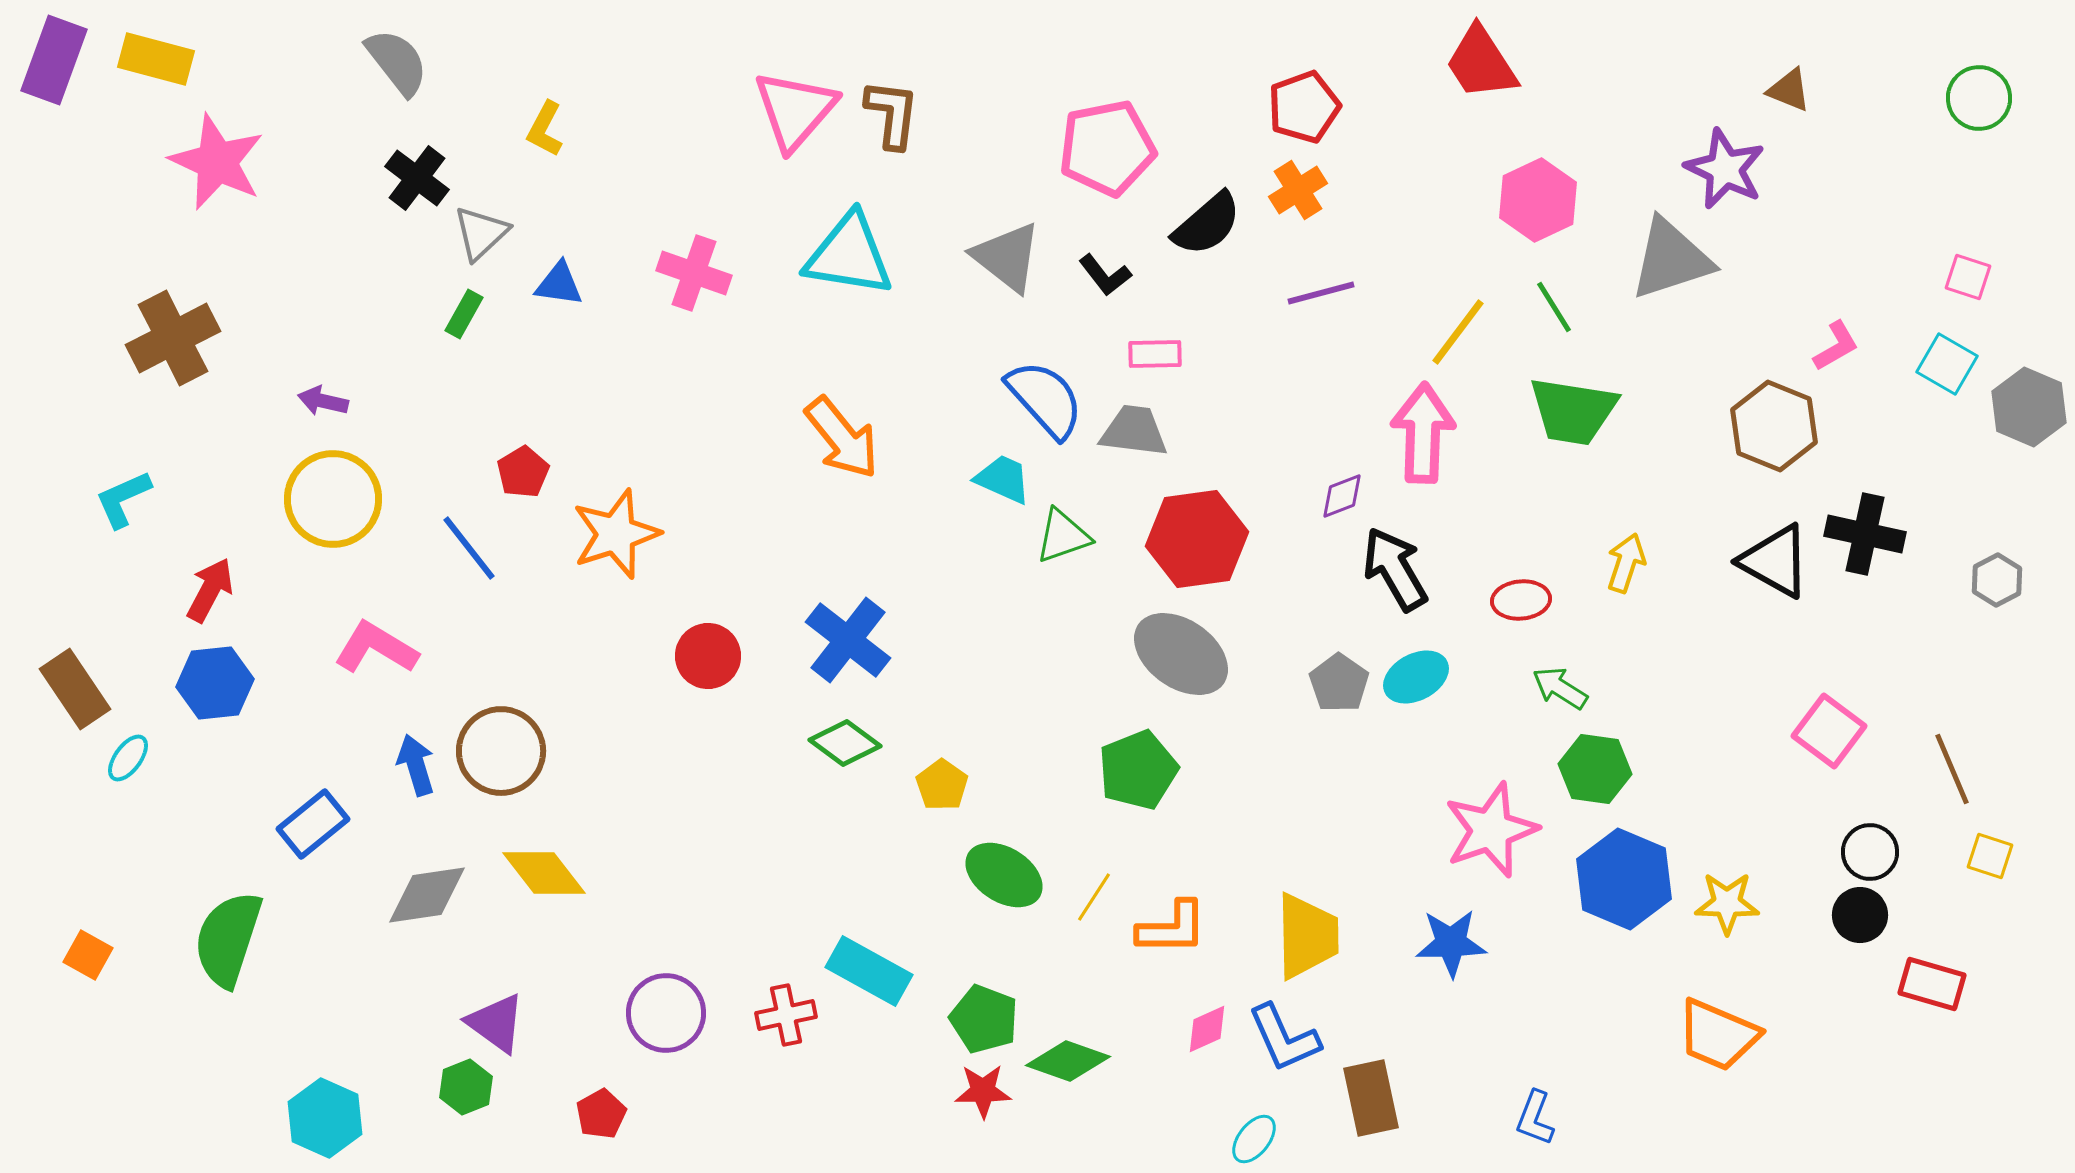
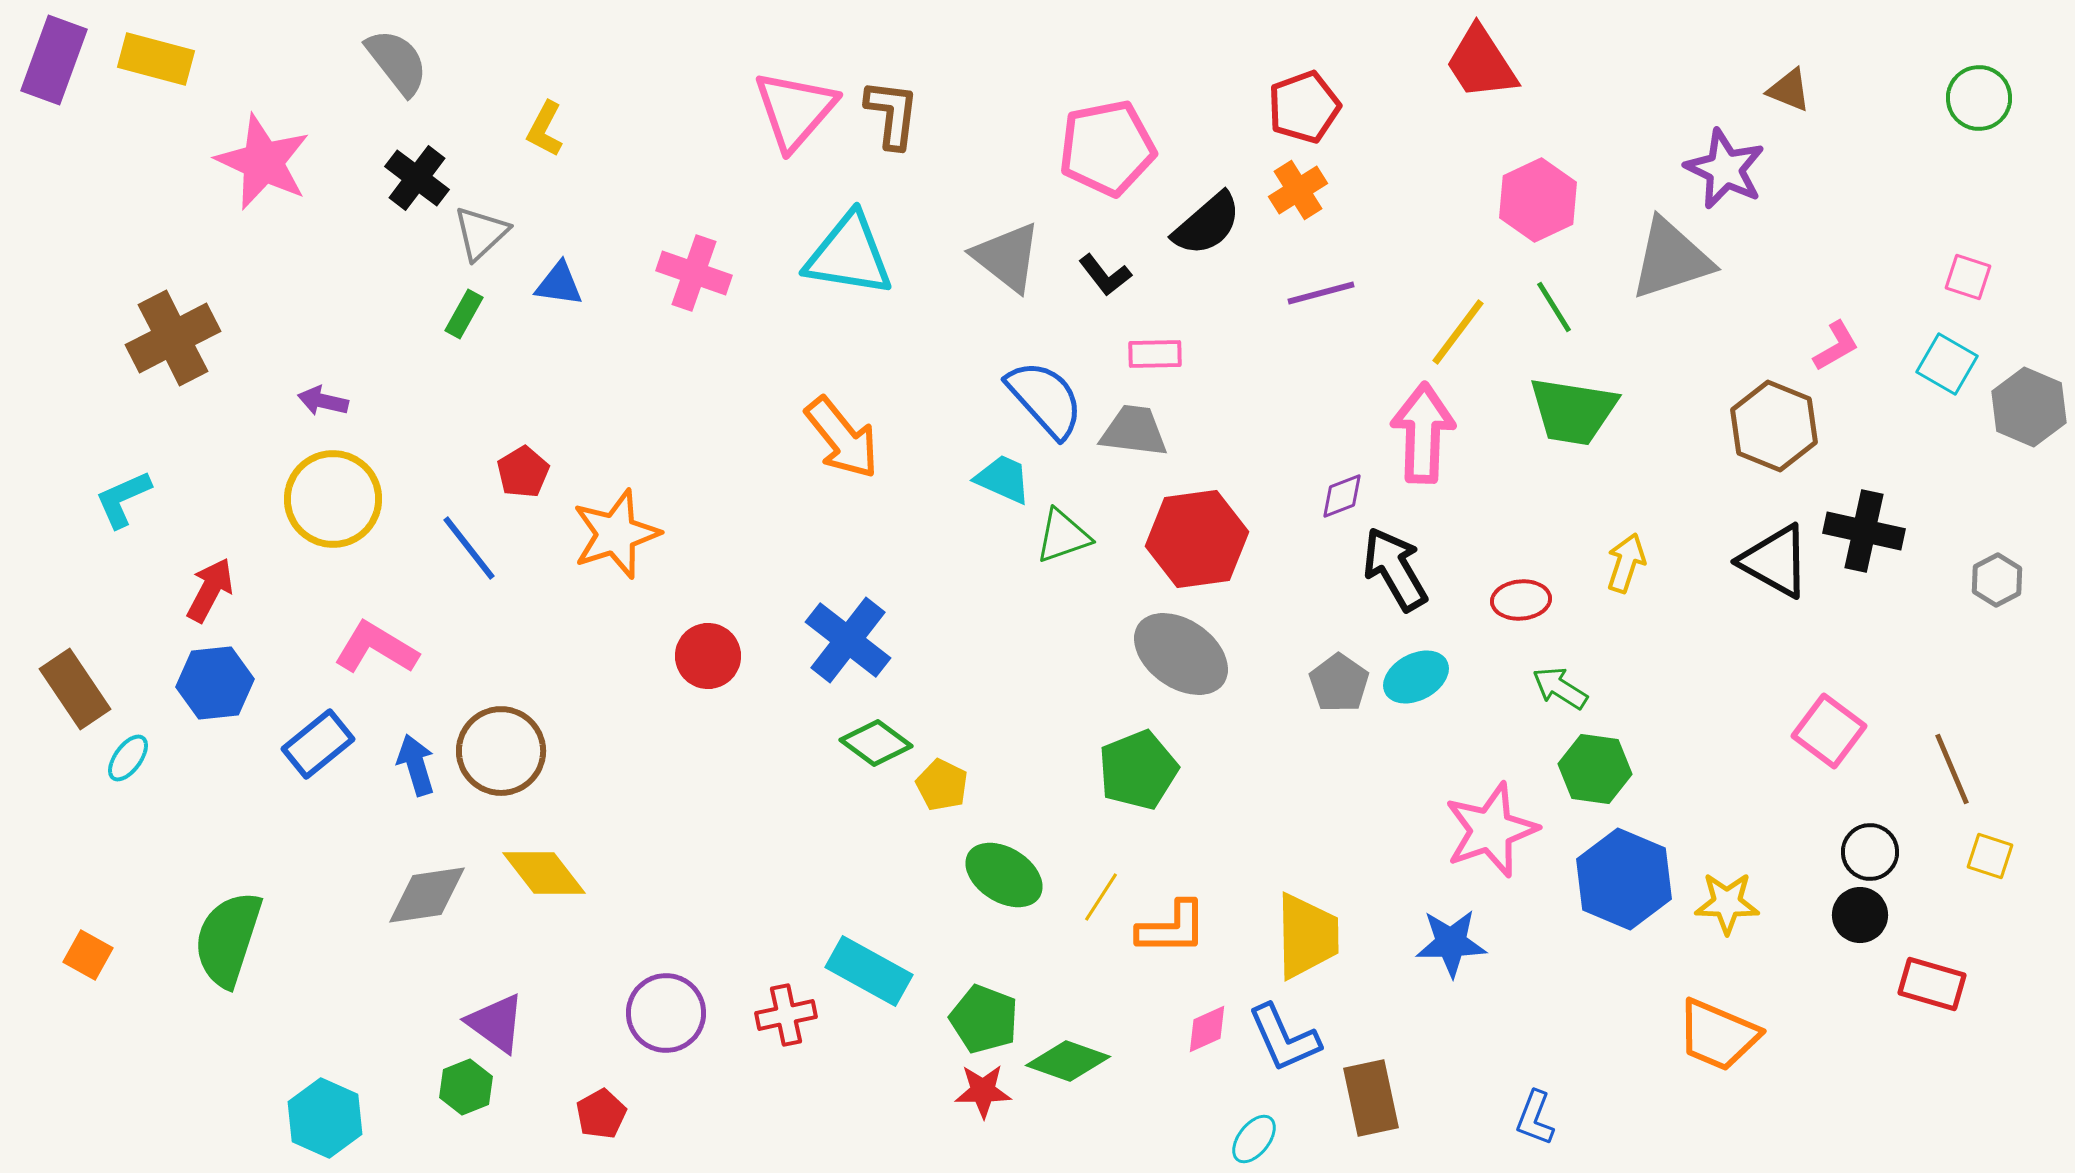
pink star at (217, 162): moved 46 px right
black cross at (1865, 534): moved 1 px left, 3 px up
green diamond at (845, 743): moved 31 px right
yellow pentagon at (942, 785): rotated 9 degrees counterclockwise
blue rectangle at (313, 824): moved 5 px right, 80 px up
yellow line at (1094, 897): moved 7 px right
